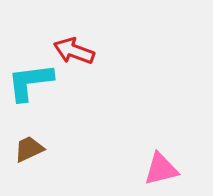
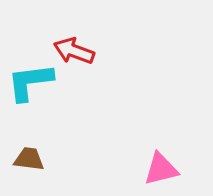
brown trapezoid: moved 10 px down; rotated 32 degrees clockwise
